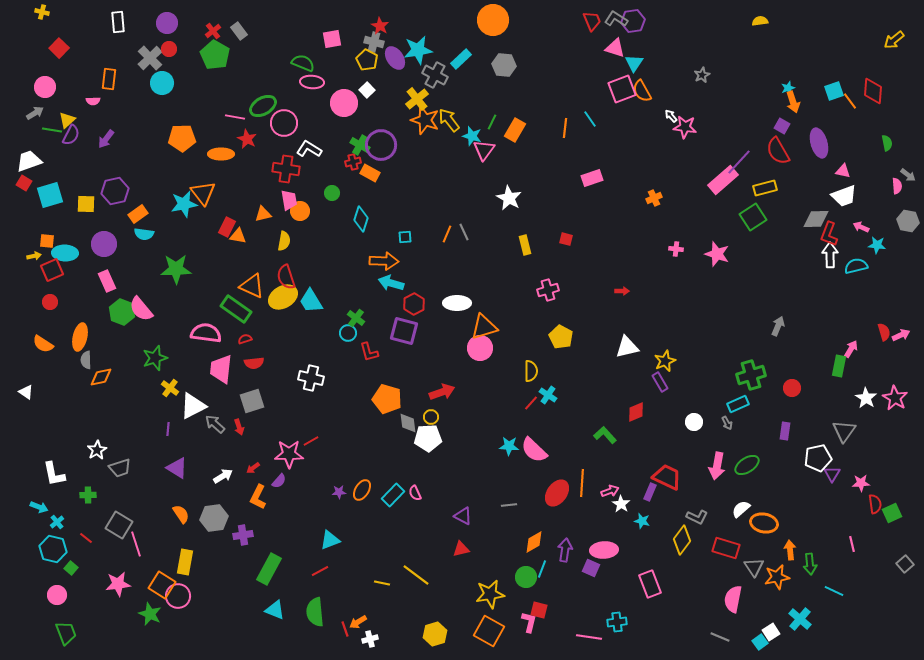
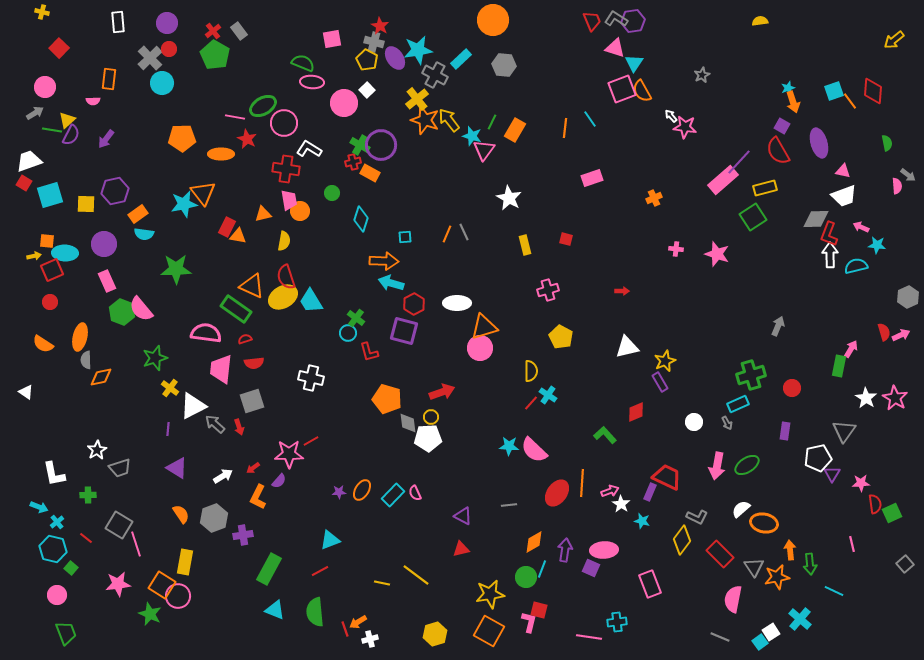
gray hexagon at (908, 221): moved 76 px down; rotated 25 degrees clockwise
gray hexagon at (214, 518): rotated 12 degrees counterclockwise
red rectangle at (726, 548): moved 6 px left, 6 px down; rotated 28 degrees clockwise
